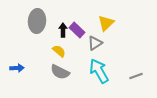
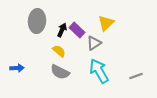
black arrow: moved 1 px left; rotated 24 degrees clockwise
gray triangle: moved 1 px left
